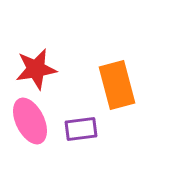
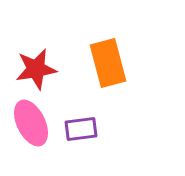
orange rectangle: moved 9 px left, 22 px up
pink ellipse: moved 1 px right, 2 px down
